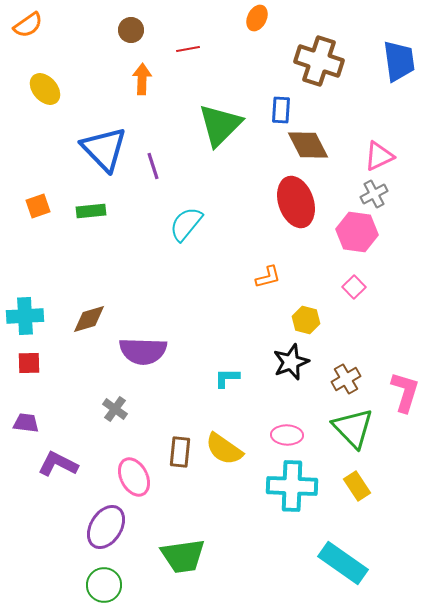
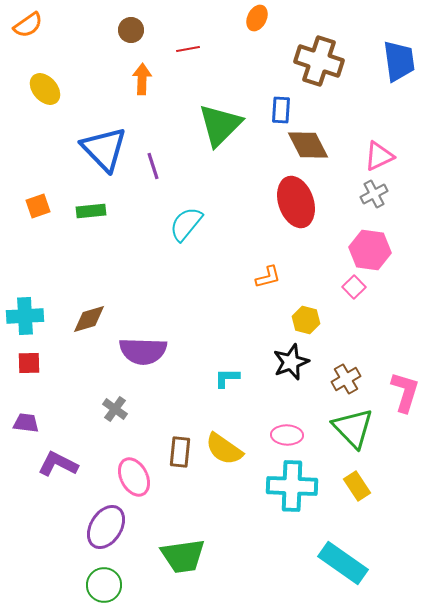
pink hexagon at (357, 232): moved 13 px right, 18 px down
